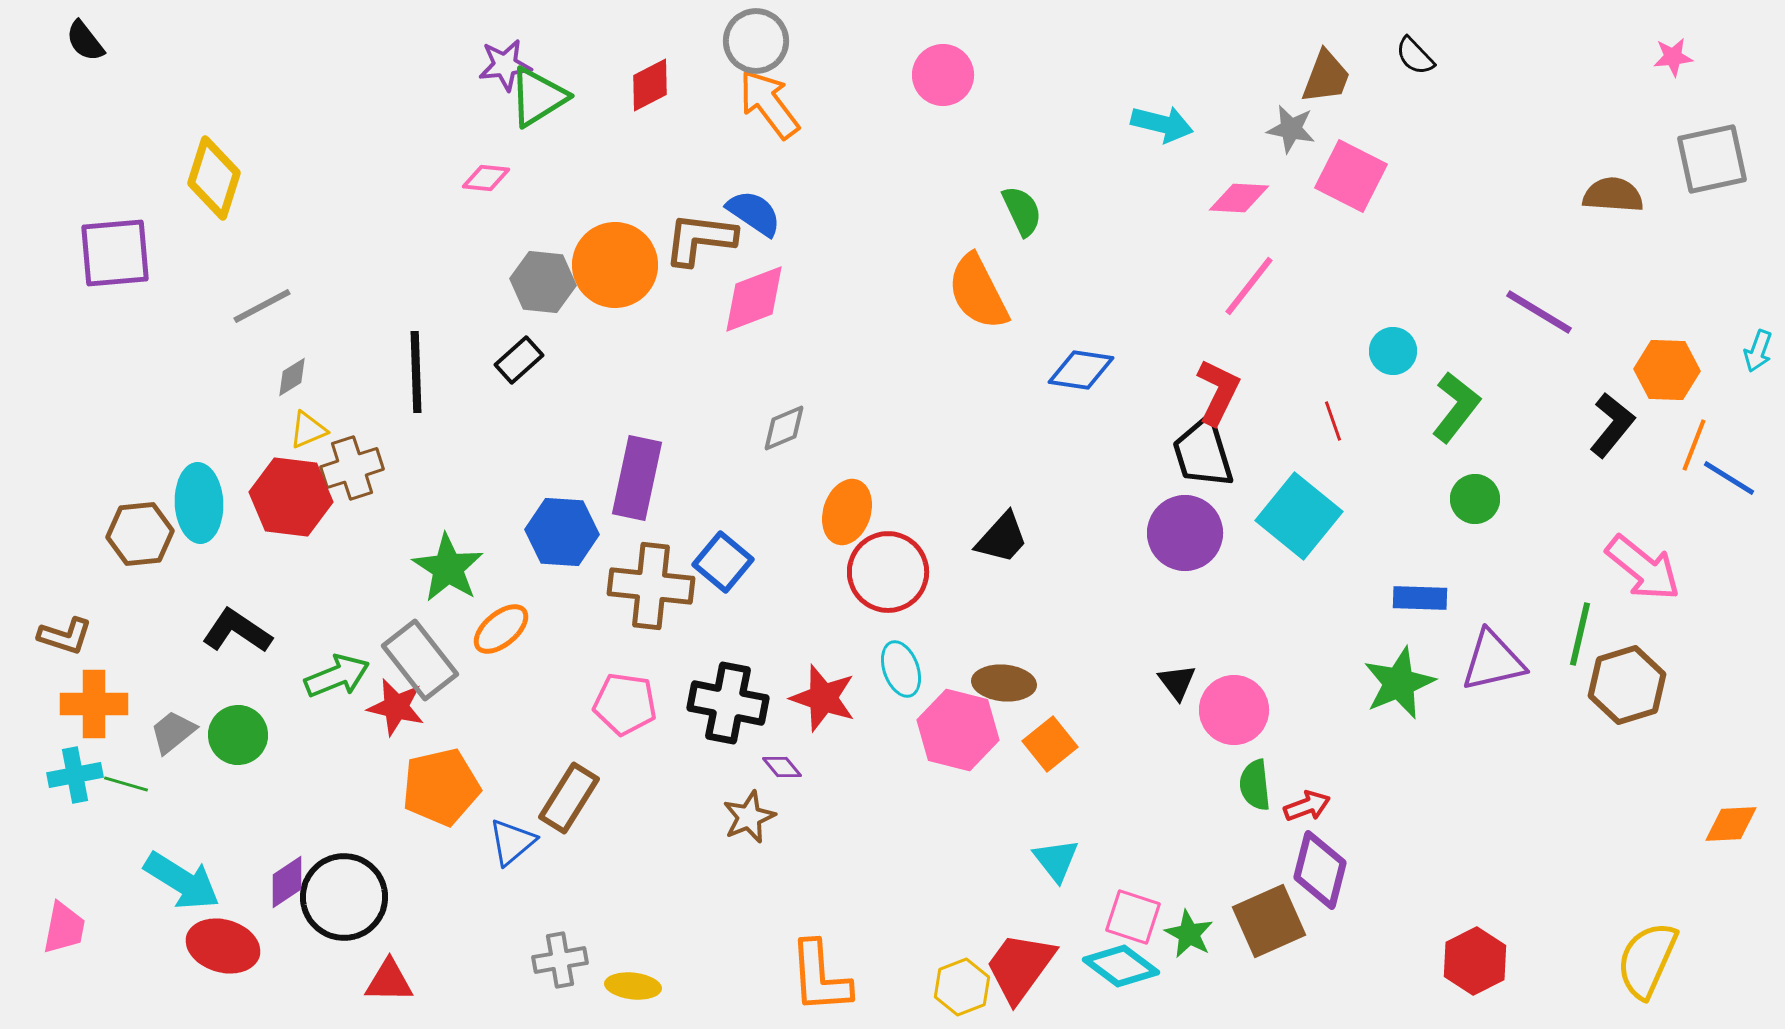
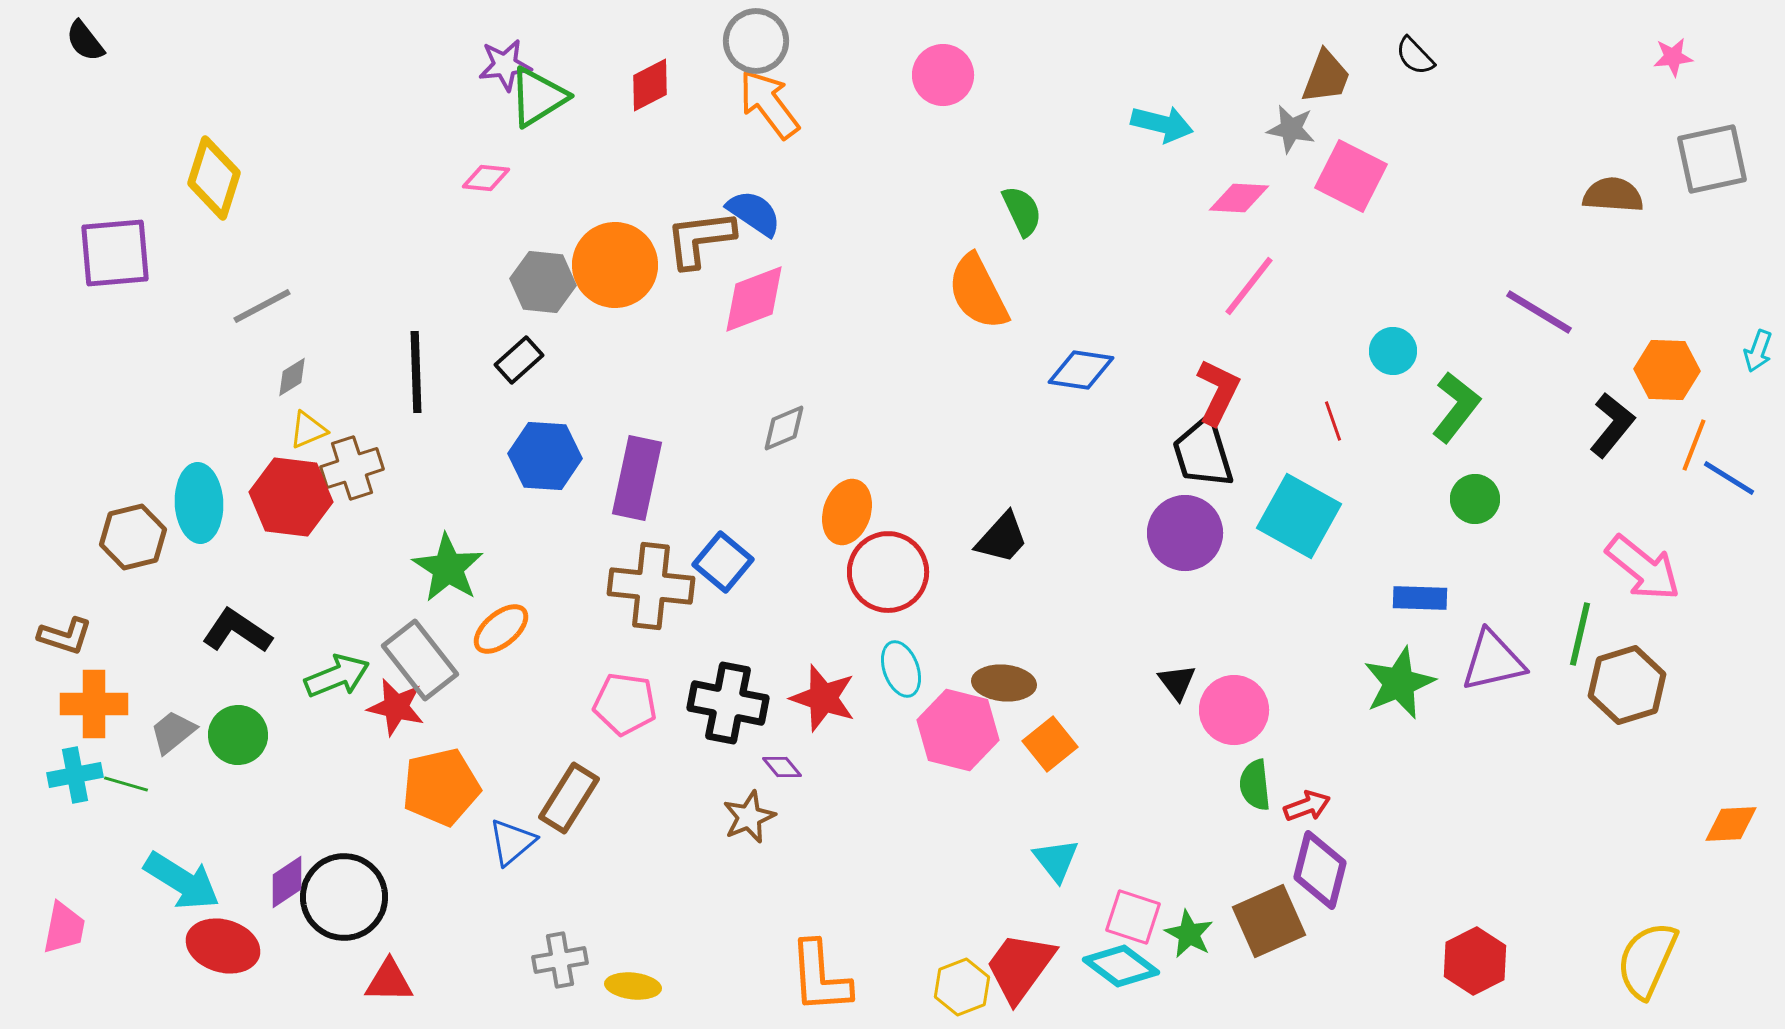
brown L-shape at (700, 239): rotated 14 degrees counterclockwise
cyan square at (1299, 516): rotated 10 degrees counterclockwise
blue hexagon at (562, 532): moved 17 px left, 76 px up
brown hexagon at (140, 534): moved 7 px left, 3 px down; rotated 8 degrees counterclockwise
